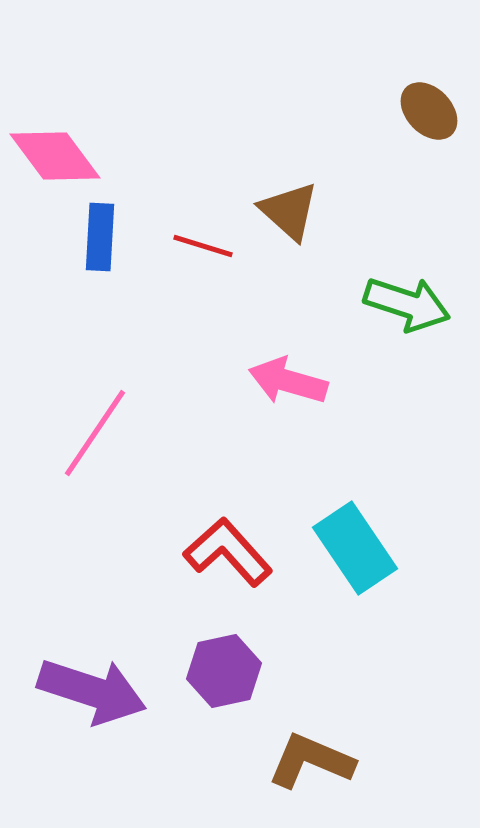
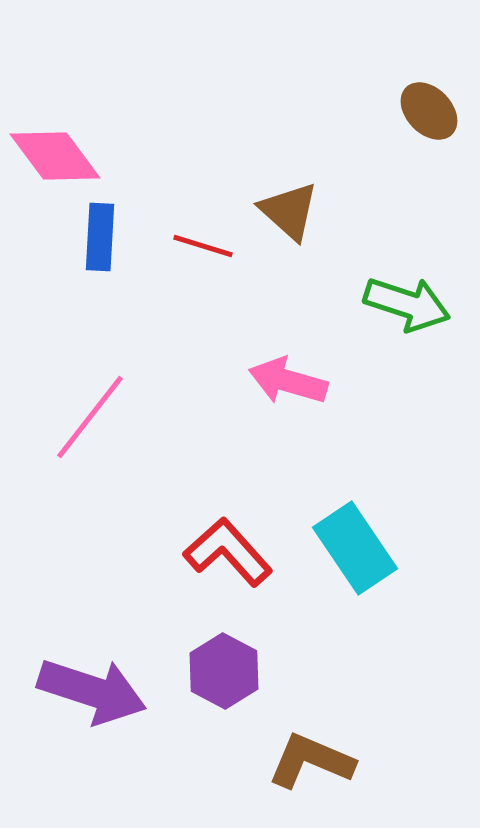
pink line: moved 5 px left, 16 px up; rotated 4 degrees clockwise
purple hexagon: rotated 20 degrees counterclockwise
